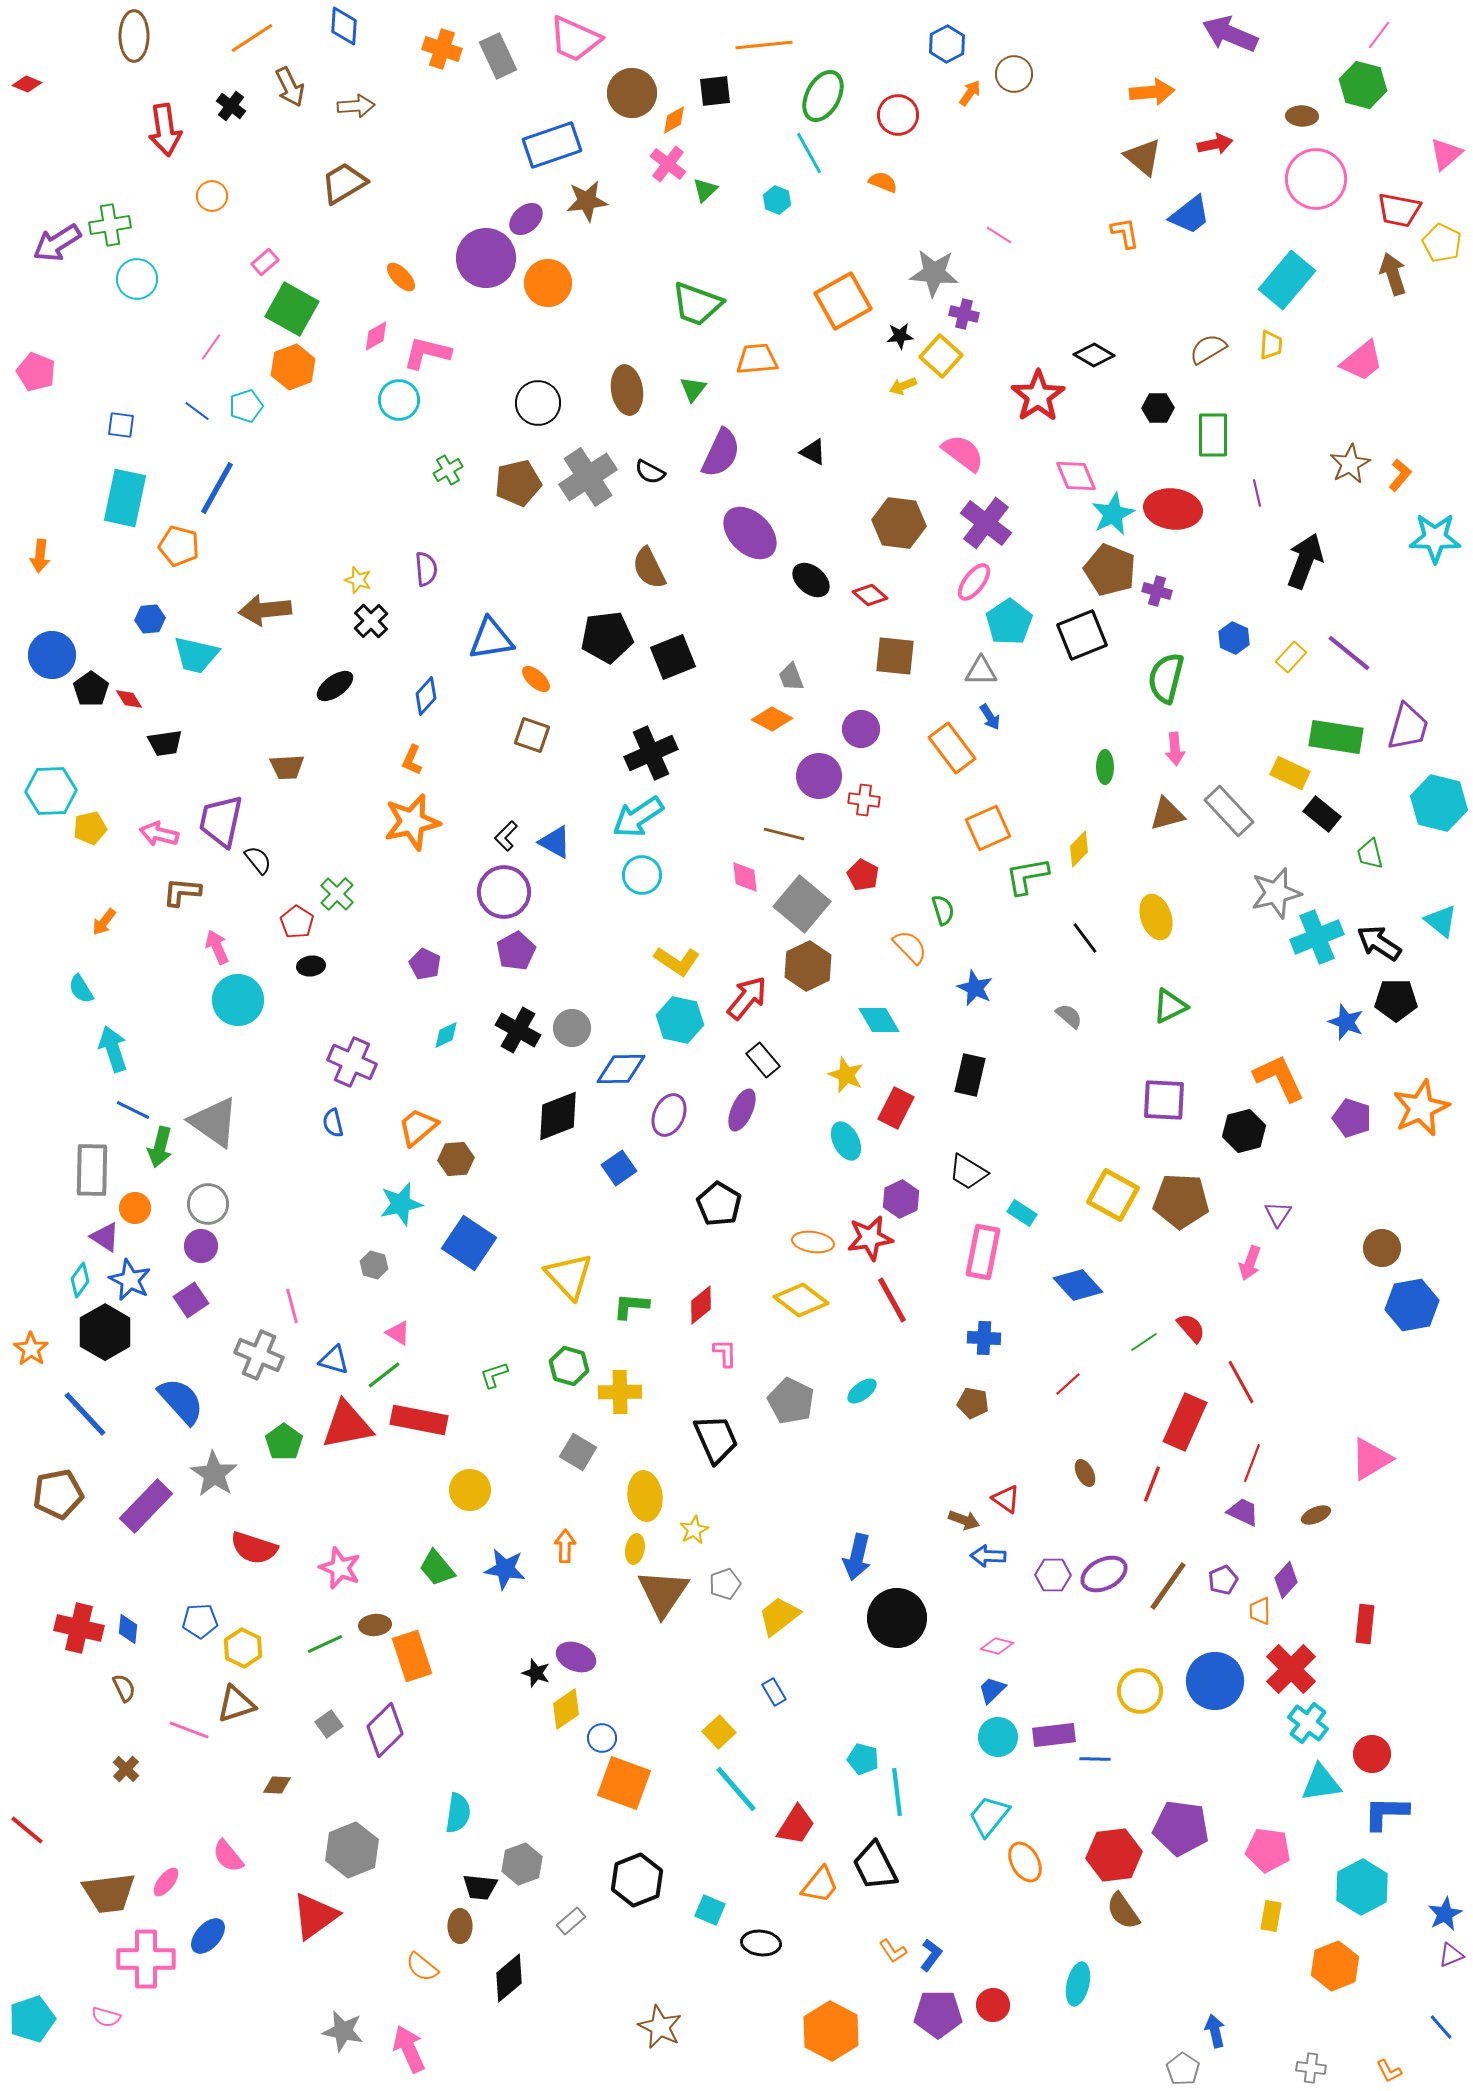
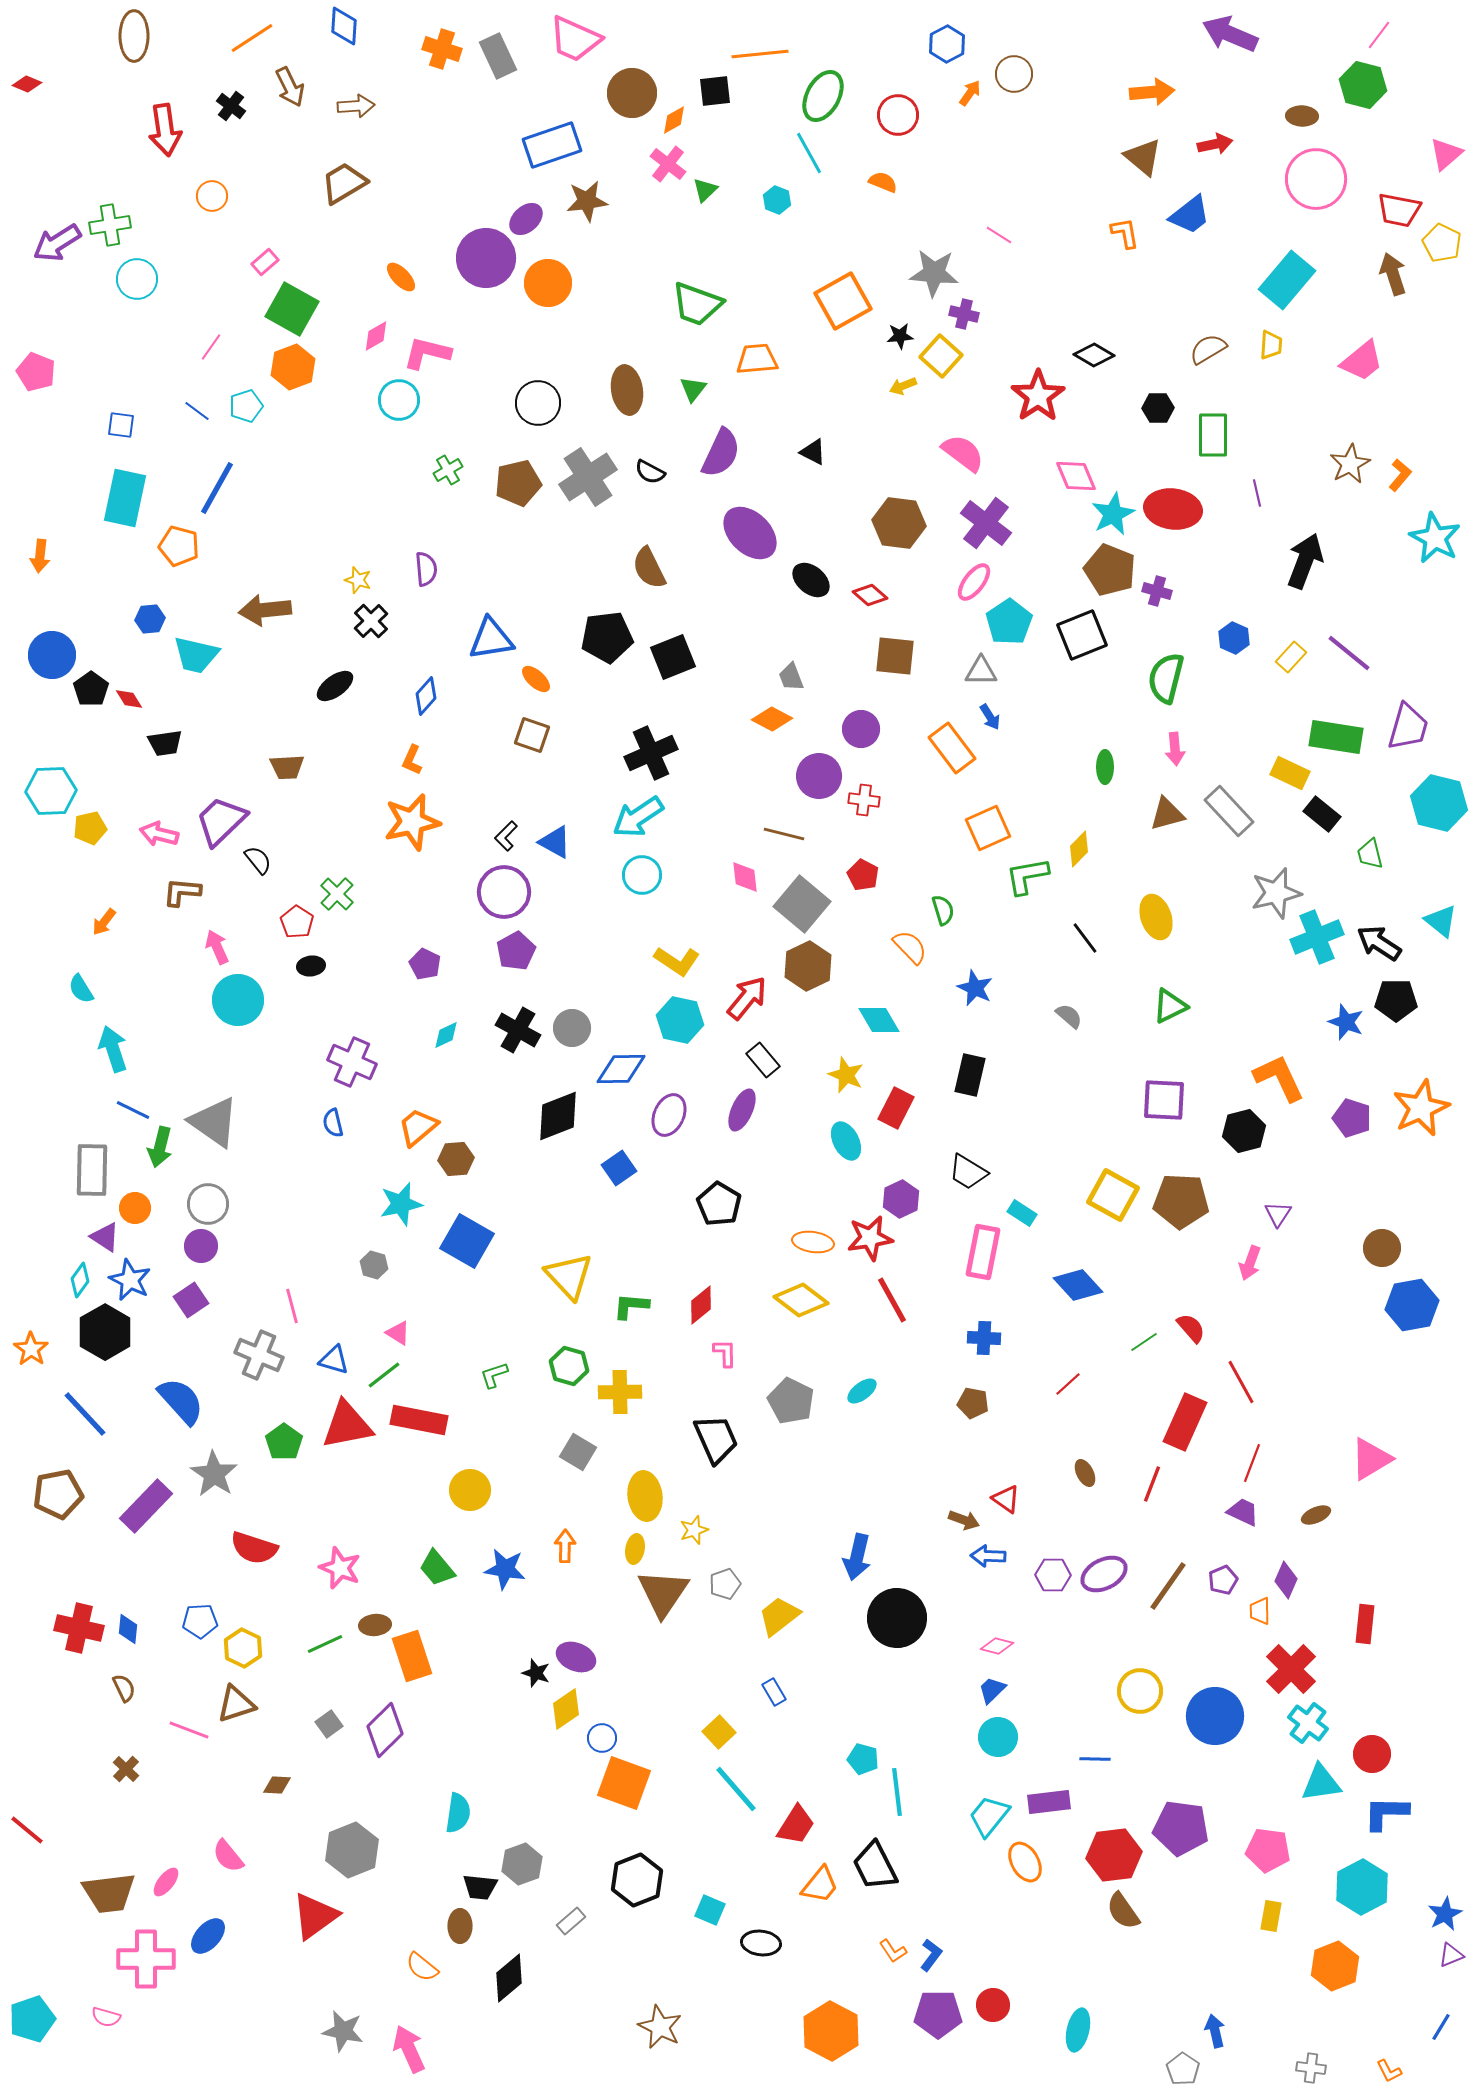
orange line at (764, 45): moved 4 px left, 9 px down
cyan star at (1435, 538): rotated 27 degrees clockwise
purple trapezoid at (221, 821): rotated 34 degrees clockwise
blue square at (469, 1243): moved 2 px left, 2 px up; rotated 4 degrees counterclockwise
yellow star at (694, 1530): rotated 8 degrees clockwise
purple diamond at (1286, 1580): rotated 18 degrees counterclockwise
blue circle at (1215, 1681): moved 35 px down
purple rectangle at (1054, 1735): moved 5 px left, 67 px down
cyan ellipse at (1078, 1984): moved 46 px down
blue line at (1441, 2027): rotated 72 degrees clockwise
